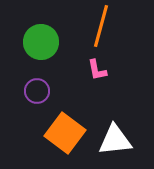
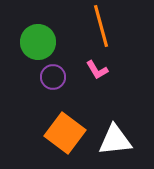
orange line: rotated 30 degrees counterclockwise
green circle: moved 3 px left
pink L-shape: rotated 20 degrees counterclockwise
purple circle: moved 16 px right, 14 px up
